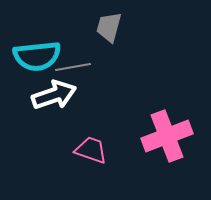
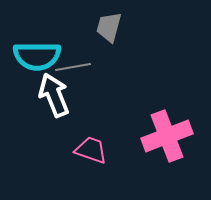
cyan semicircle: rotated 6 degrees clockwise
white arrow: rotated 93 degrees counterclockwise
